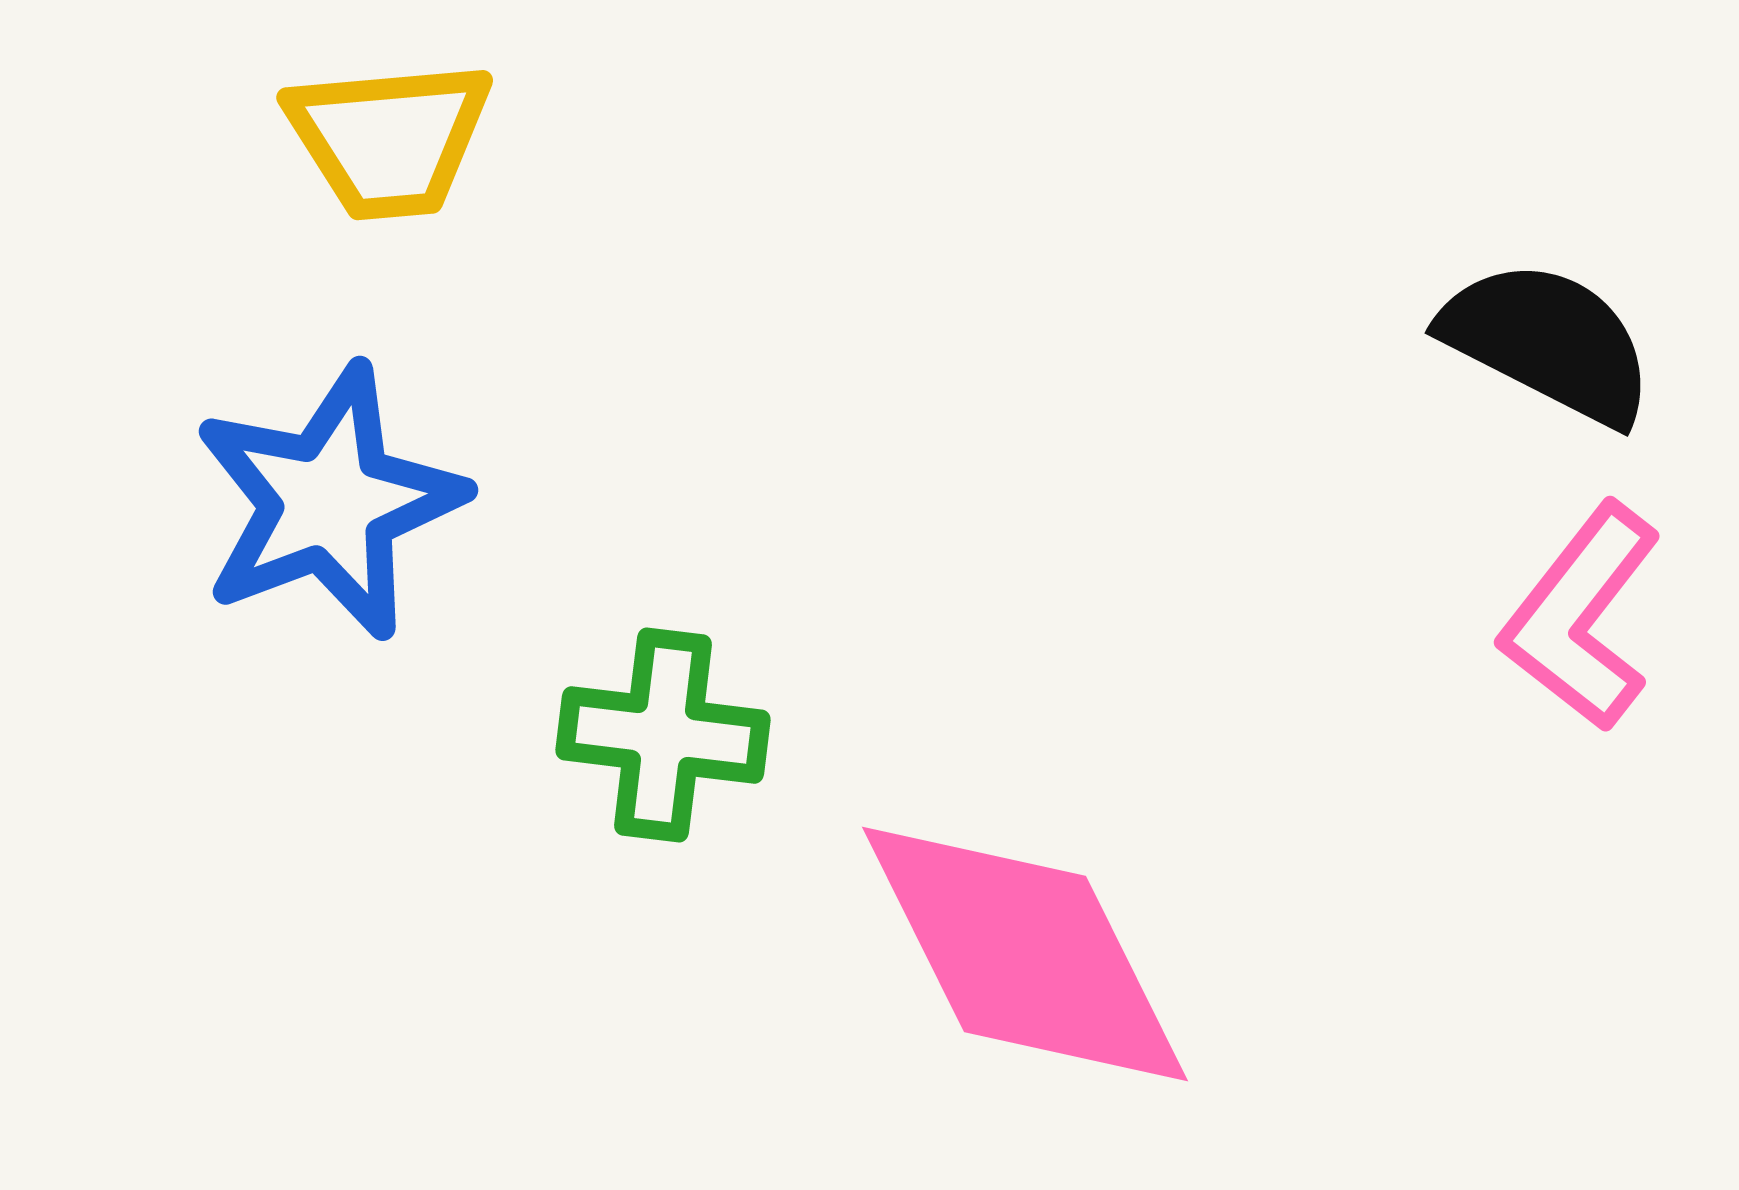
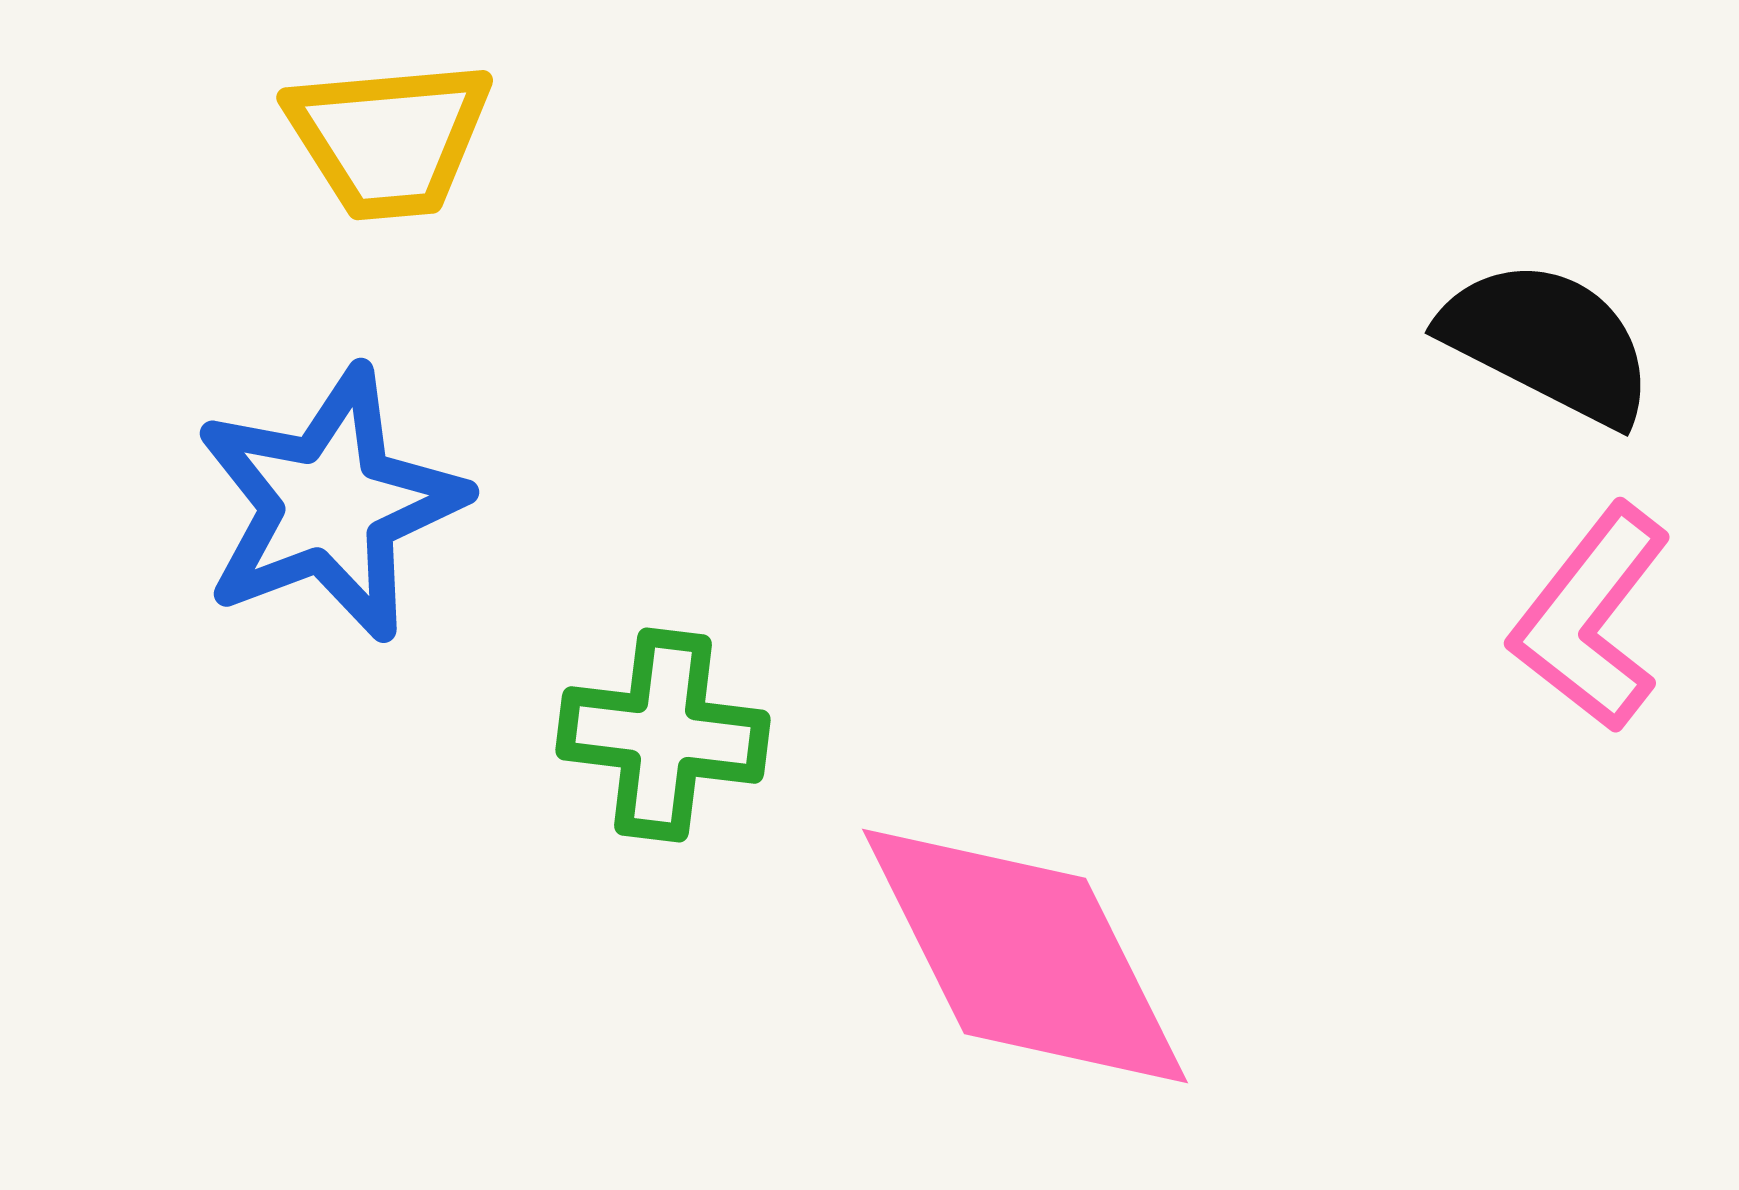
blue star: moved 1 px right, 2 px down
pink L-shape: moved 10 px right, 1 px down
pink diamond: moved 2 px down
